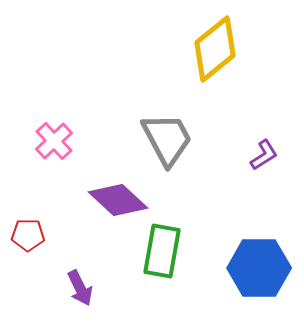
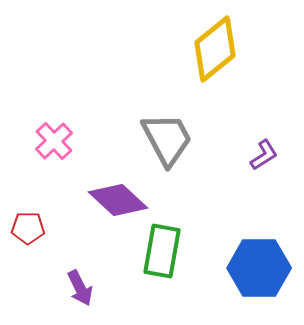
red pentagon: moved 7 px up
